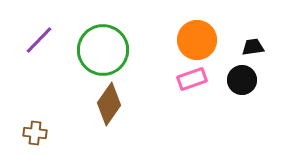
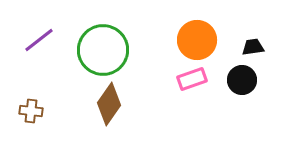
purple line: rotated 8 degrees clockwise
brown cross: moved 4 px left, 22 px up
